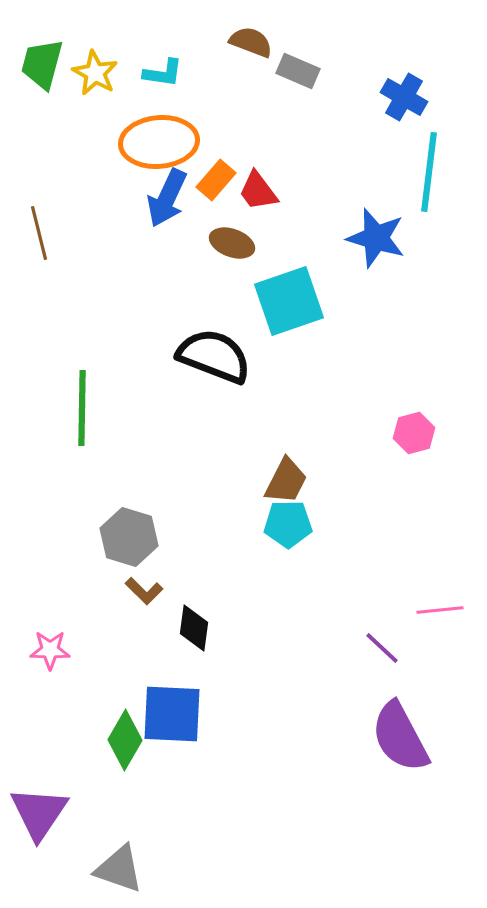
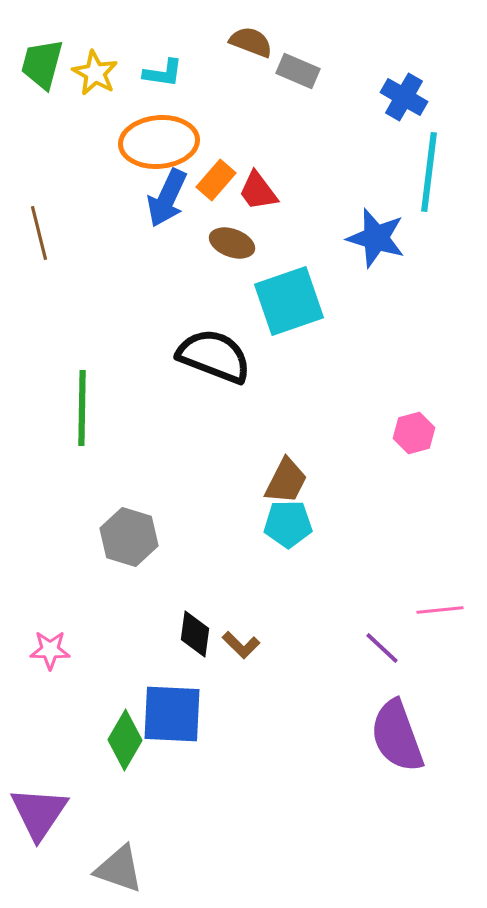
brown L-shape: moved 97 px right, 54 px down
black diamond: moved 1 px right, 6 px down
purple semicircle: moved 3 px left, 1 px up; rotated 8 degrees clockwise
